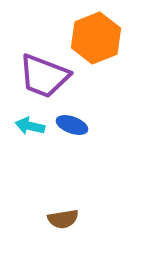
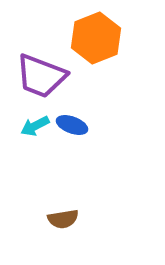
purple trapezoid: moved 3 px left
cyan arrow: moved 5 px right; rotated 40 degrees counterclockwise
